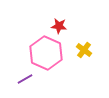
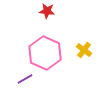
red star: moved 12 px left, 15 px up
pink hexagon: moved 1 px left
